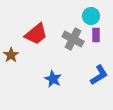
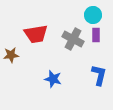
cyan circle: moved 2 px right, 1 px up
red trapezoid: rotated 30 degrees clockwise
brown star: rotated 28 degrees clockwise
blue L-shape: rotated 45 degrees counterclockwise
blue star: rotated 12 degrees counterclockwise
